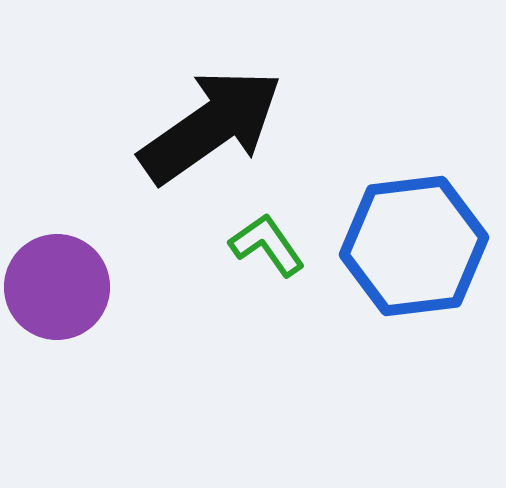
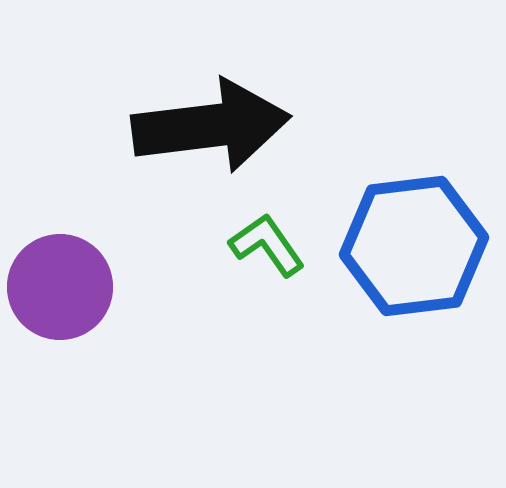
black arrow: rotated 28 degrees clockwise
purple circle: moved 3 px right
